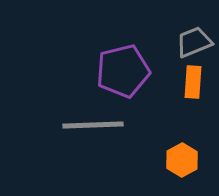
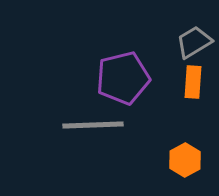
gray trapezoid: rotated 9 degrees counterclockwise
purple pentagon: moved 7 px down
orange hexagon: moved 3 px right
